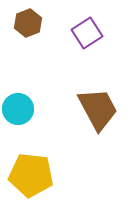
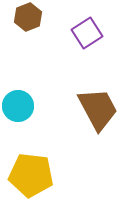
brown hexagon: moved 6 px up
cyan circle: moved 3 px up
